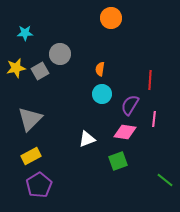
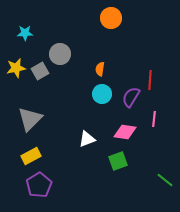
purple semicircle: moved 1 px right, 8 px up
